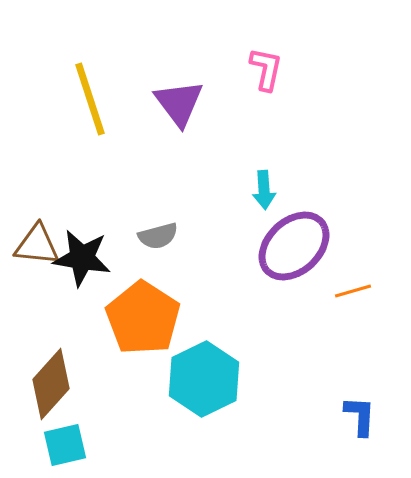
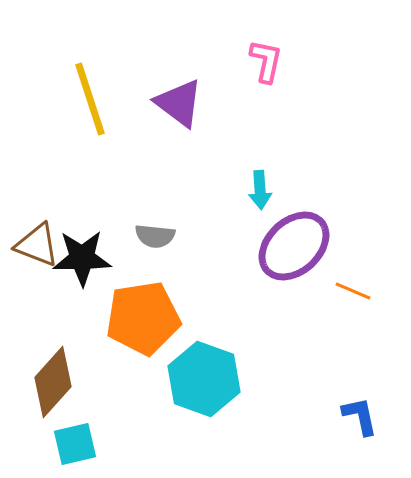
pink L-shape: moved 8 px up
purple triangle: rotated 16 degrees counterclockwise
cyan arrow: moved 4 px left
gray semicircle: moved 3 px left; rotated 21 degrees clockwise
brown triangle: rotated 15 degrees clockwise
black star: rotated 10 degrees counterclockwise
orange line: rotated 39 degrees clockwise
orange pentagon: rotated 30 degrees clockwise
cyan hexagon: rotated 14 degrees counterclockwise
brown diamond: moved 2 px right, 2 px up
blue L-shape: rotated 15 degrees counterclockwise
cyan square: moved 10 px right, 1 px up
